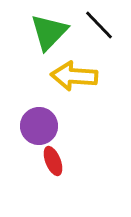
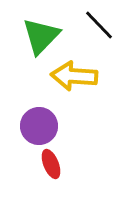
green triangle: moved 8 px left, 4 px down
red ellipse: moved 2 px left, 3 px down
